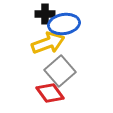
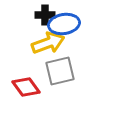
black cross: moved 1 px down
gray square: rotated 28 degrees clockwise
red diamond: moved 24 px left, 6 px up
